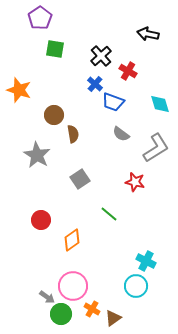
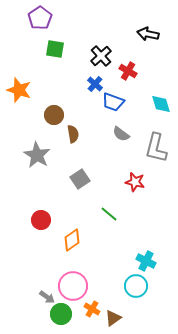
cyan diamond: moved 1 px right
gray L-shape: rotated 136 degrees clockwise
